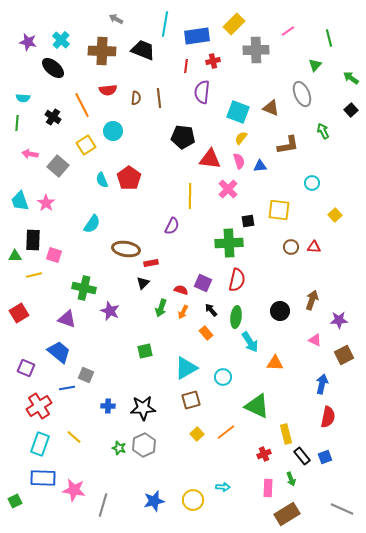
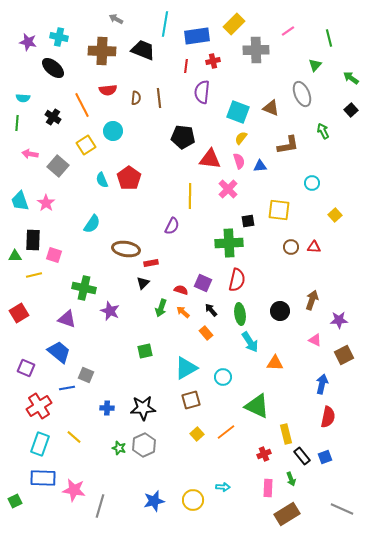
cyan cross at (61, 40): moved 2 px left, 3 px up; rotated 30 degrees counterclockwise
orange arrow at (183, 312): rotated 104 degrees clockwise
green ellipse at (236, 317): moved 4 px right, 3 px up; rotated 15 degrees counterclockwise
blue cross at (108, 406): moved 1 px left, 2 px down
gray line at (103, 505): moved 3 px left, 1 px down
